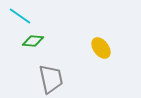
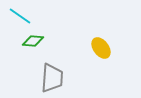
gray trapezoid: moved 1 px right, 1 px up; rotated 16 degrees clockwise
